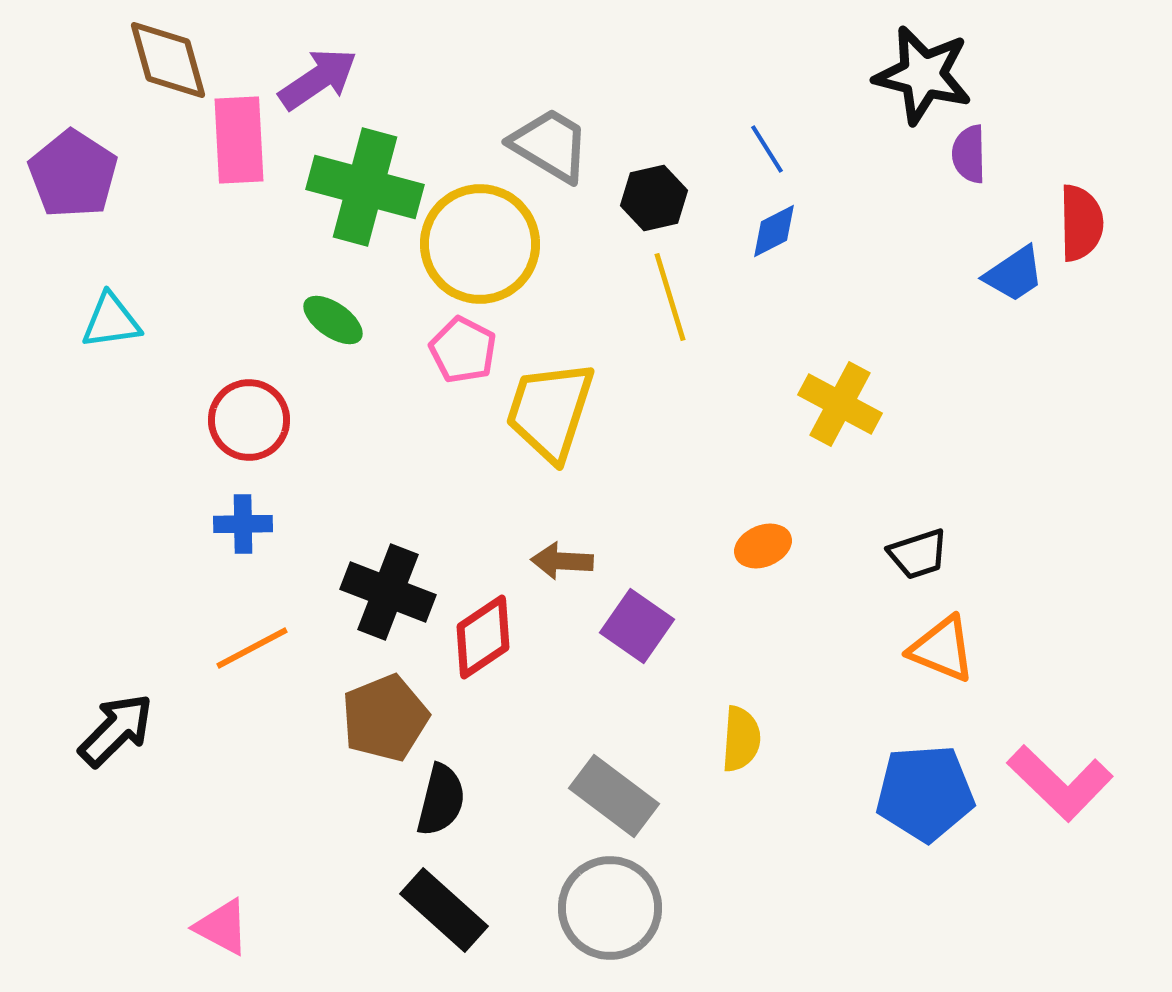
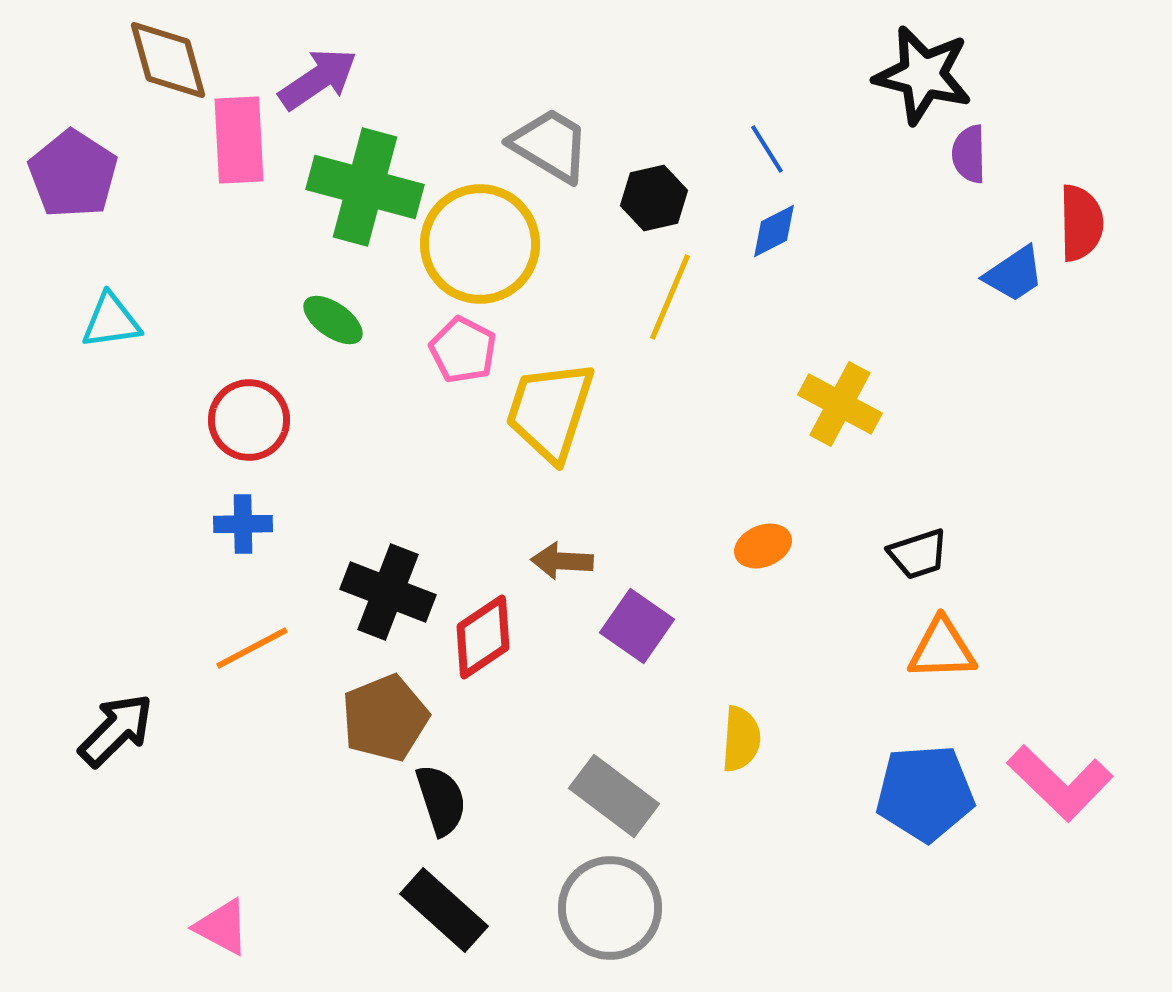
yellow line: rotated 40 degrees clockwise
orange triangle: rotated 24 degrees counterclockwise
black semicircle: rotated 32 degrees counterclockwise
